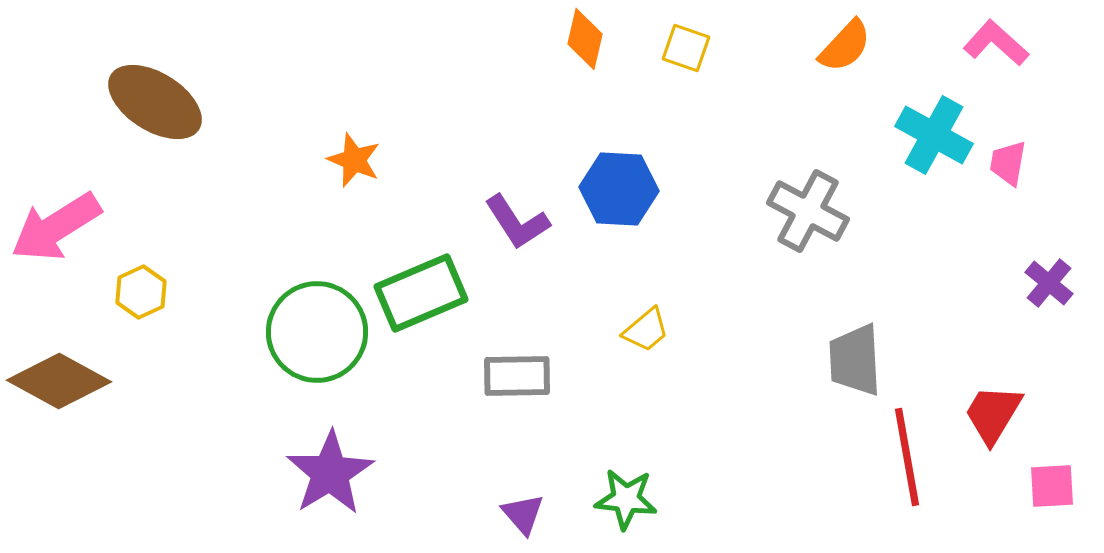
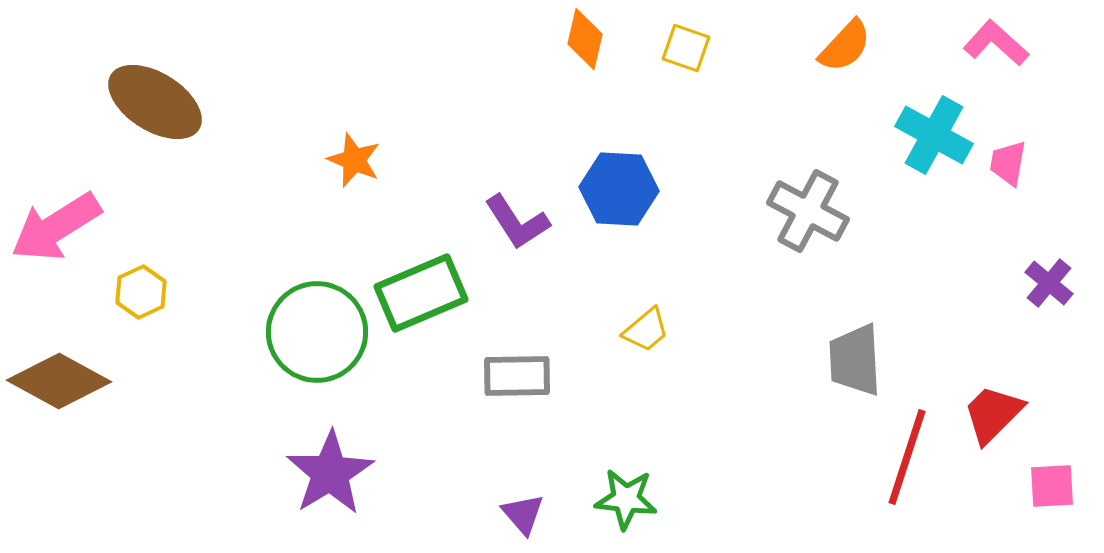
red trapezoid: rotated 14 degrees clockwise
red line: rotated 28 degrees clockwise
